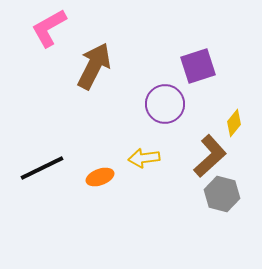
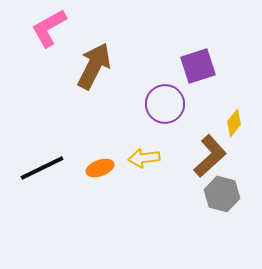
orange ellipse: moved 9 px up
